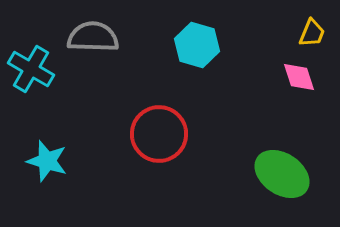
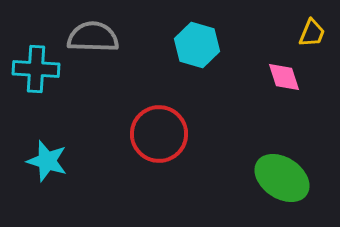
cyan cross: moved 5 px right; rotated 27 degrees counterclockwise
pink diamond: moved 15 px left
green ellipse: moved 4 px down
